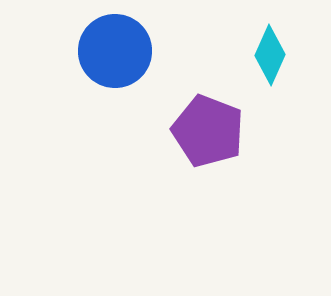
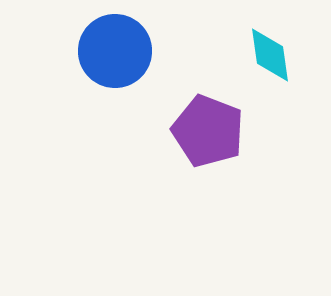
cyan diamond: rotated 32 degrees counterclockwise
